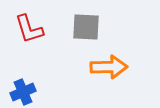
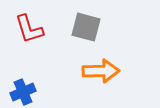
gray square: rotated 12 degrees clockwise
orange arrow: moved 8 px left, 4 px down
